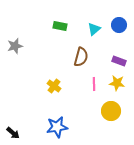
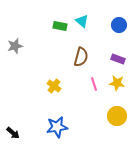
cyan triangle: moved 12 px left, 8 px up; rotated 40 degrees counterclockwise
purple rectangle: moved 1 px left, 2 px up
pink line: rotated 16 degrees counterclockwise
yellow circle: moved 6 px right, 5 px down
